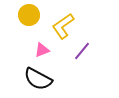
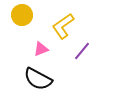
yellow circle: moved 7 px left
pink triangle: moved 1 px left, 1 px up
